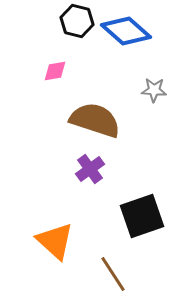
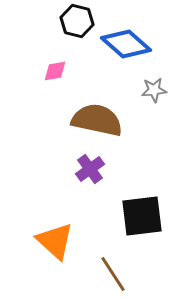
blue diamond: moved 13 px down
gray star: rotated 10 degrees counterclockwise
brown semicircle: moved 2 px right; rotated 6 degrees counterclockwise
black square: rotated 12 degrees clockwise
